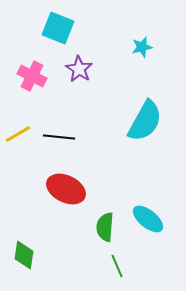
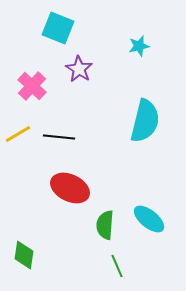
cyan star: moved 3 px left, 1 px up
pink cross: moved 10 px down; rotated 16 degrees clockwise
cyan semicircle: rotated 15 degrees counterclockwise
red ellipse: moved 4 px right, 1 px up
cyan ellipse: moved 1 px right
green semicircle: moved 2 px up
